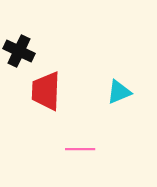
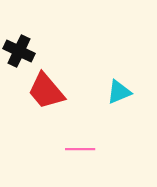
red trapezoid: rotated 42 degrees counterclockwise
